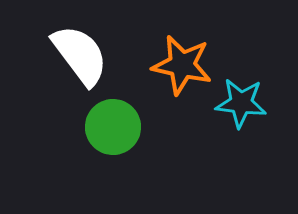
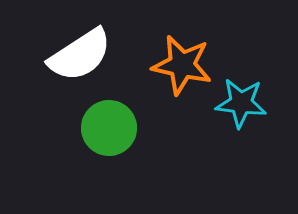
white semicircle: rotated 94 degrees clockwise
green circle: moved 4 px left, 1 px down
